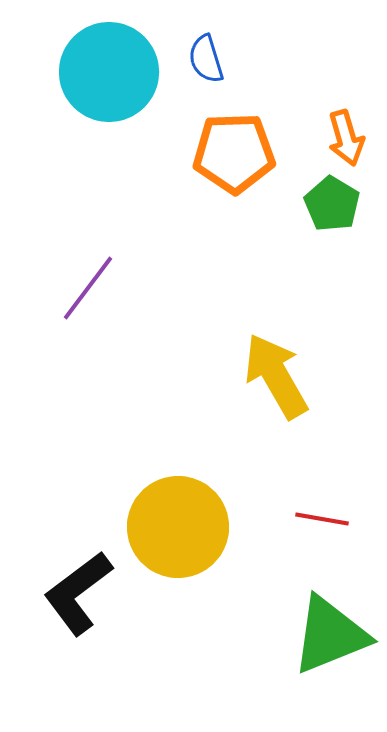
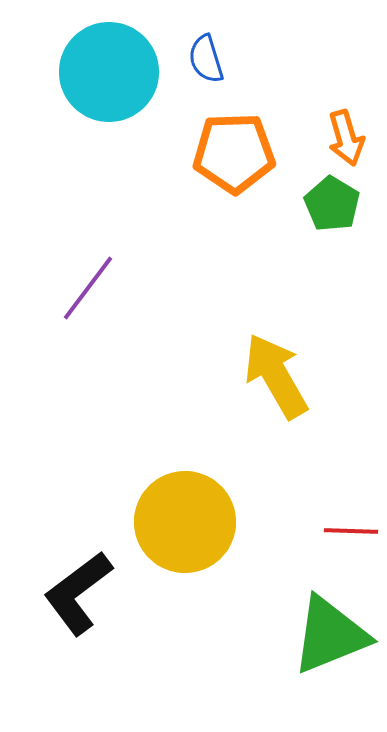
red line: moved 29 px right, 12 px down; rotated 8 degrees counterclockwise
yellow circle: moved 7 px right, 5 px up
